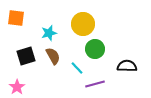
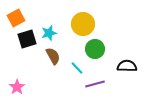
orange square: rotated 36 degrees counterclockwise
black square: moved 1 px right, 17 px up
